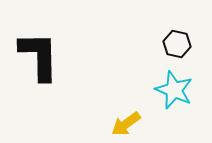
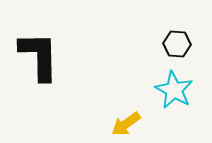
black hexagon: rotated 8 degrees counterclockwise
cyan star: rotated 6 degrees clockwise
